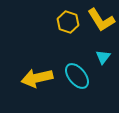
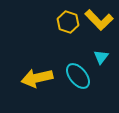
yellow L-shape: moved 2 px left; rotated 12 degrees counterclockwise
cyan triangle: moved 2 px left
cyan ellipse: moved 1 px right
